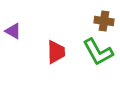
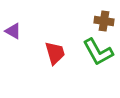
red trapezoid: moved 1 px left, 1 px down; rotated 15 degrees counterclockwise
